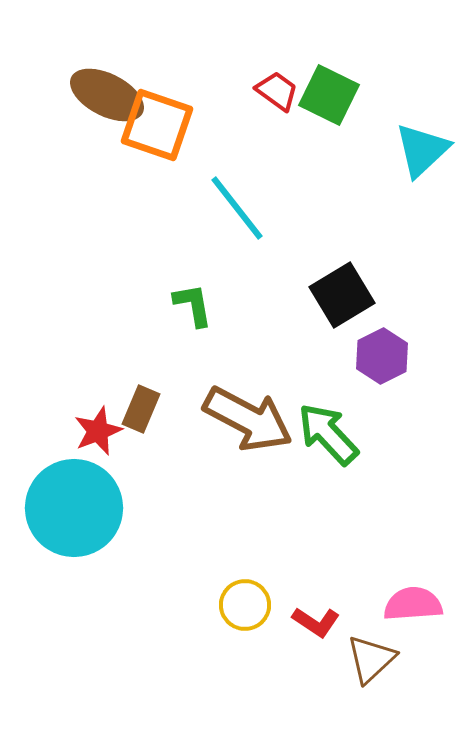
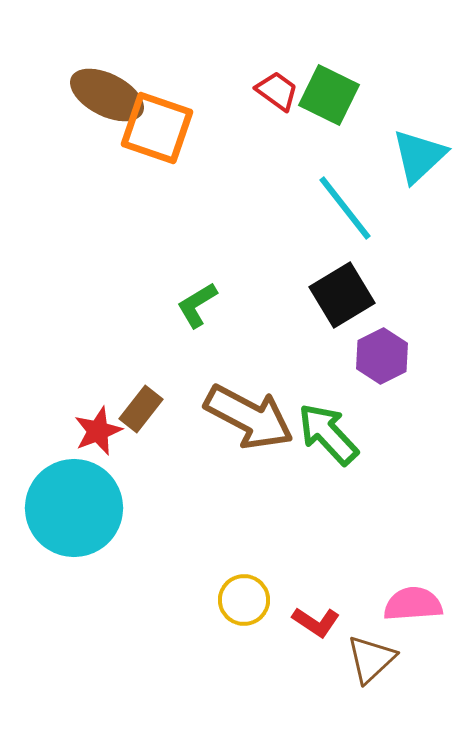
orange square: moved 3 px down
cyan triangle: moved 3 px left, 6 px down
cyan line: moved 108 px right
green L-shape: moved 4 px right; rotated 111 degrees counterclockwise
brown rectangle: rotated 15 degrees clockwise
brown arrow: moved 1 px right, 2 px up
yellow circle: moved 1 px left, 5 px up
